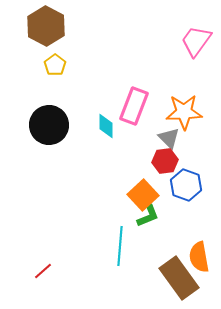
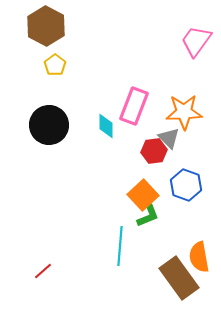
red hexagon: moved 11 px left, 10 px up
